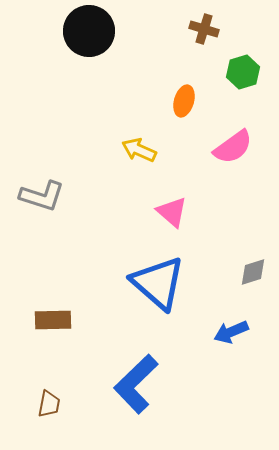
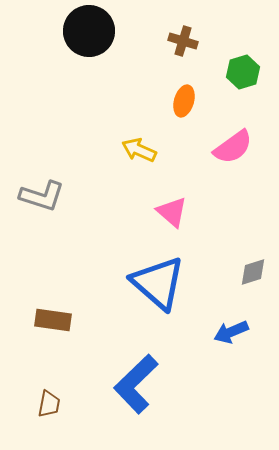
brown cross: moved 21 px left, 12 px down
brown rectangle: rotated 9 degrees clockwise
